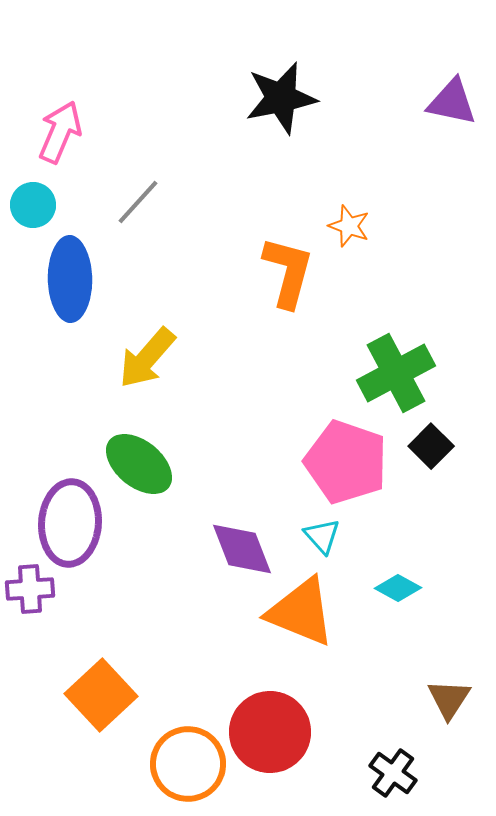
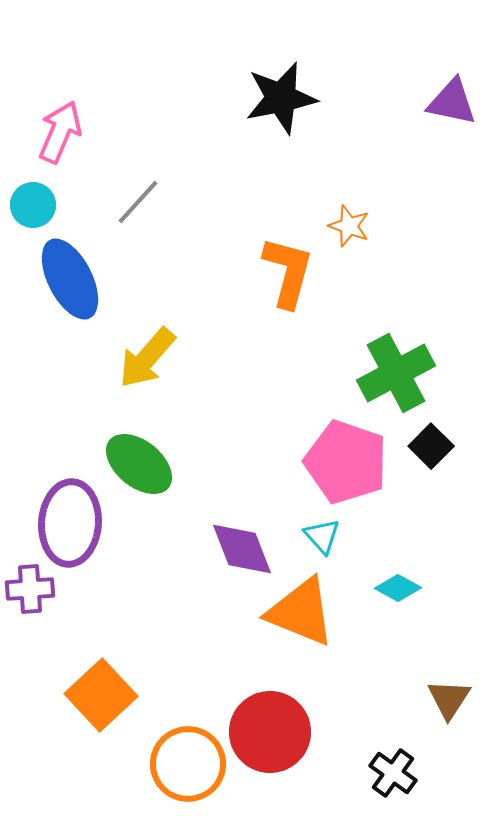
blue ellipse: rotated 26 degrees counterclockwise
